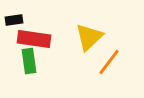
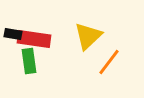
black rectangle: moved 1 px left, 14 px down; rotated 18 degrees clockwise
yellow triangle: moved 1 px left, 1 px up
